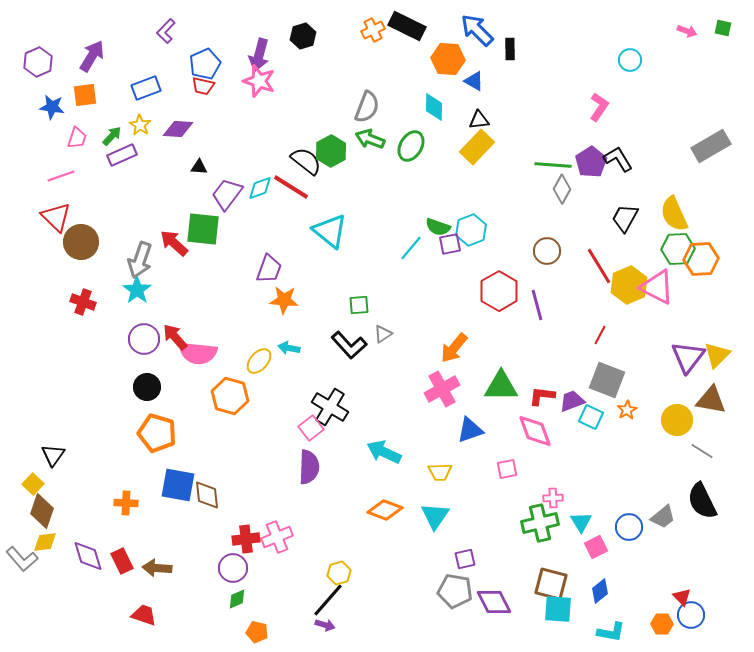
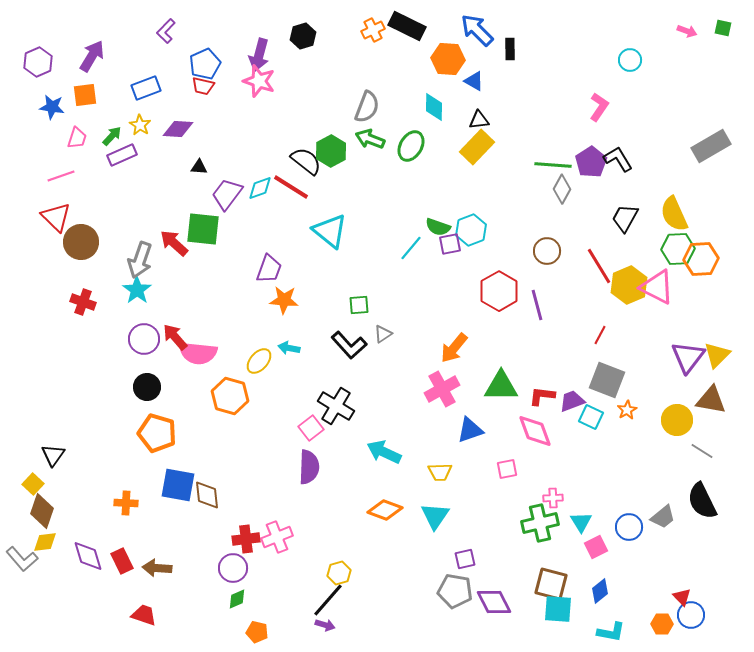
black cross at (330, 407): moved 6 px right, 1 px up
